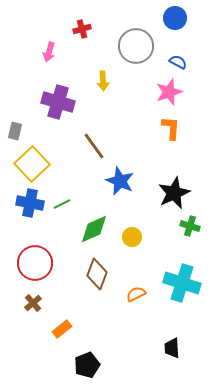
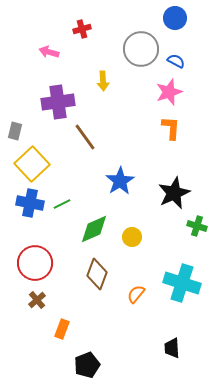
gray circle: moved 5 px right, 3 px down
pink arrow: rotated 90 degrees clockwise
blue semicircle: moved 2 px left, 1 px up
purple cross: rotated 24 degrees counterclockwise
brown line: moved 9 px left, 9 px up
blue star: rotated 16 degrees clockwise
green cross: moved 7 px right
orange semicircle: rotated 24 degrees counterclockwise
brown cross: moved 4 px right, 3 px up
orange rectangle: rotated 30 degrees counterclockwise
